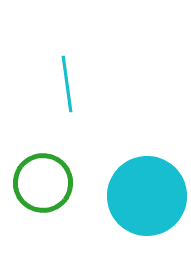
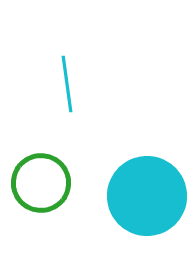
green circle: moved 2 px left
